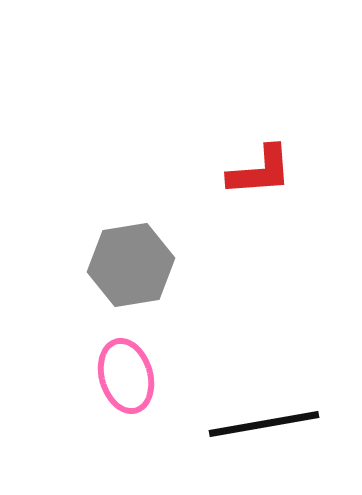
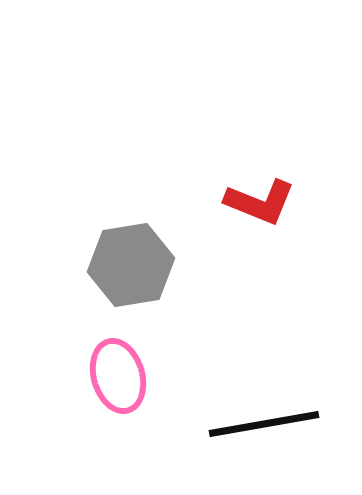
red L-shape: moved 31 px down; rotated 26 degrees clockwise
pink ellipse: moved 8 px left
